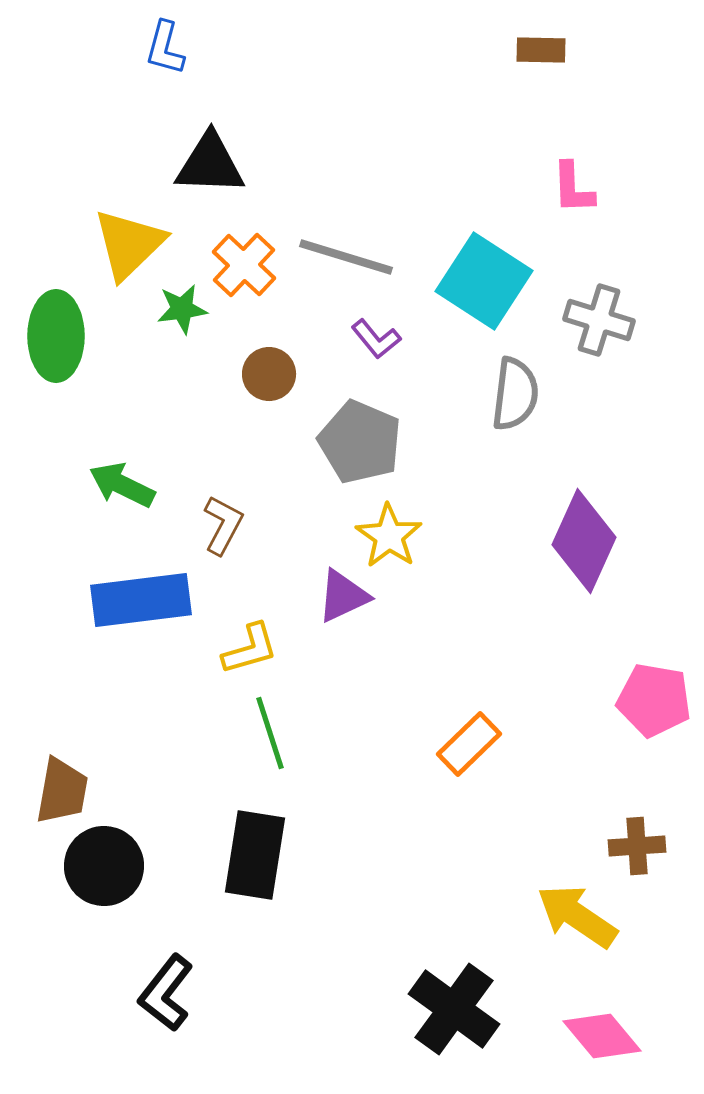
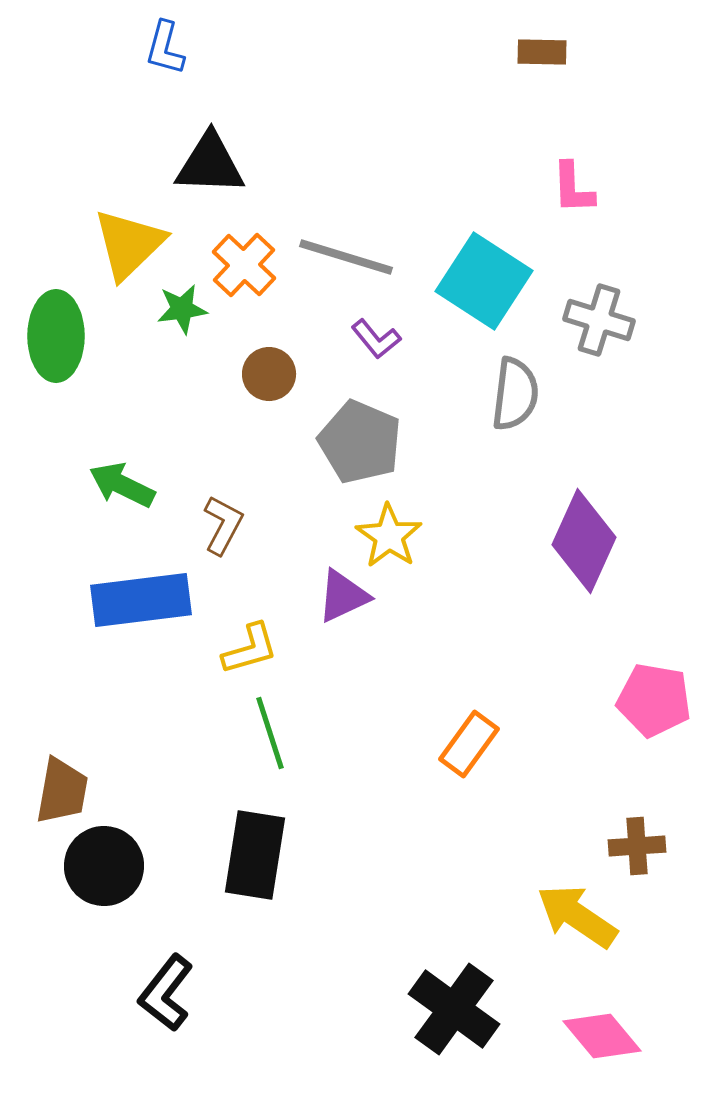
brown rectangle: moved 1 px right, 2 px down
orange rectangle: rotated 10 degrees counterclockwise
